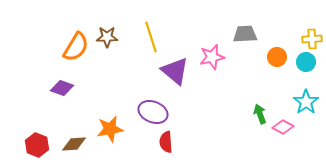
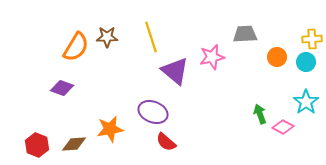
red semicircle: rotated 45 degrees counterclockwise
